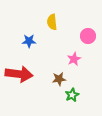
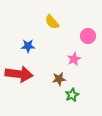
yellow semicircle: rotated 35 degrees counterclockwise
blue star: moved 1 px left, 5 px down
